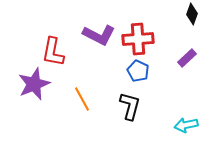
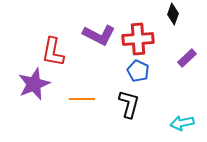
black diamond: moved 19 px left
orange line: rotated 60 degrees counterclockwise
black L-shape: moved 1 px left, 2 px up
cyan arrow: moved 4 px left, 2 px up
